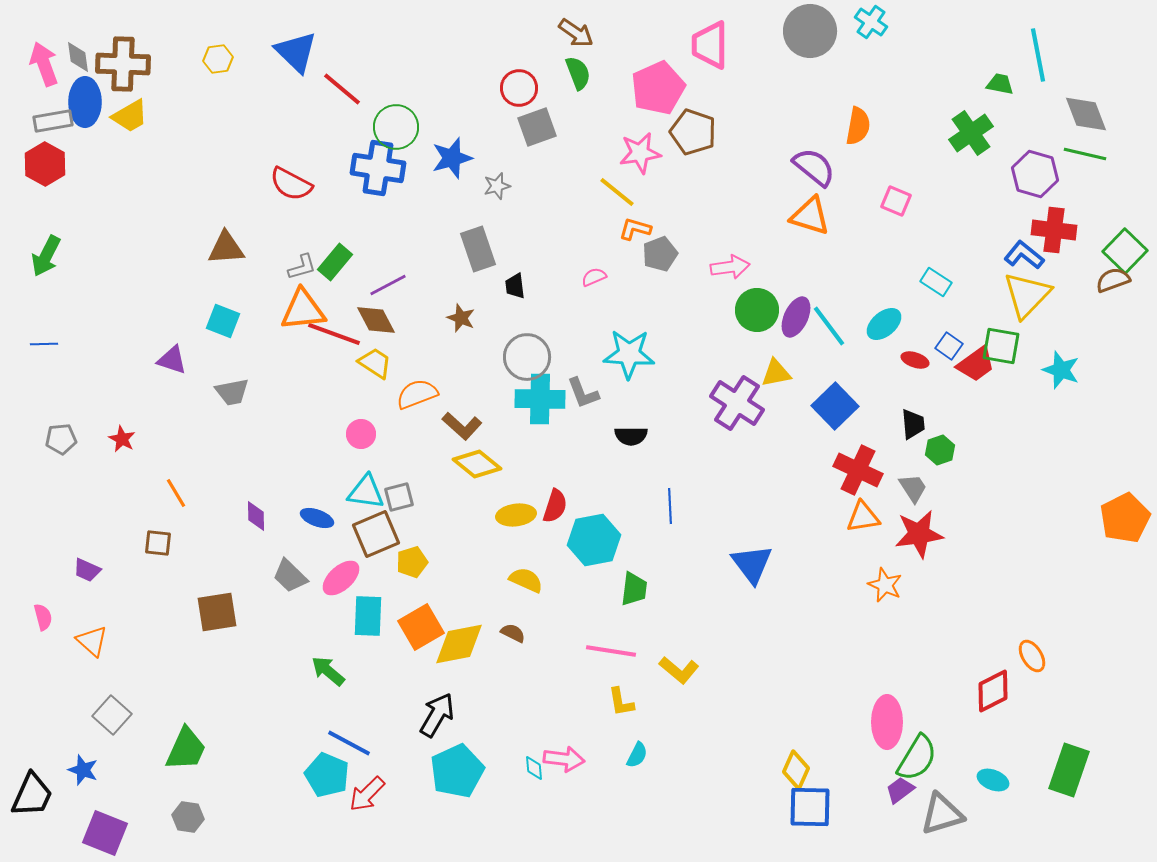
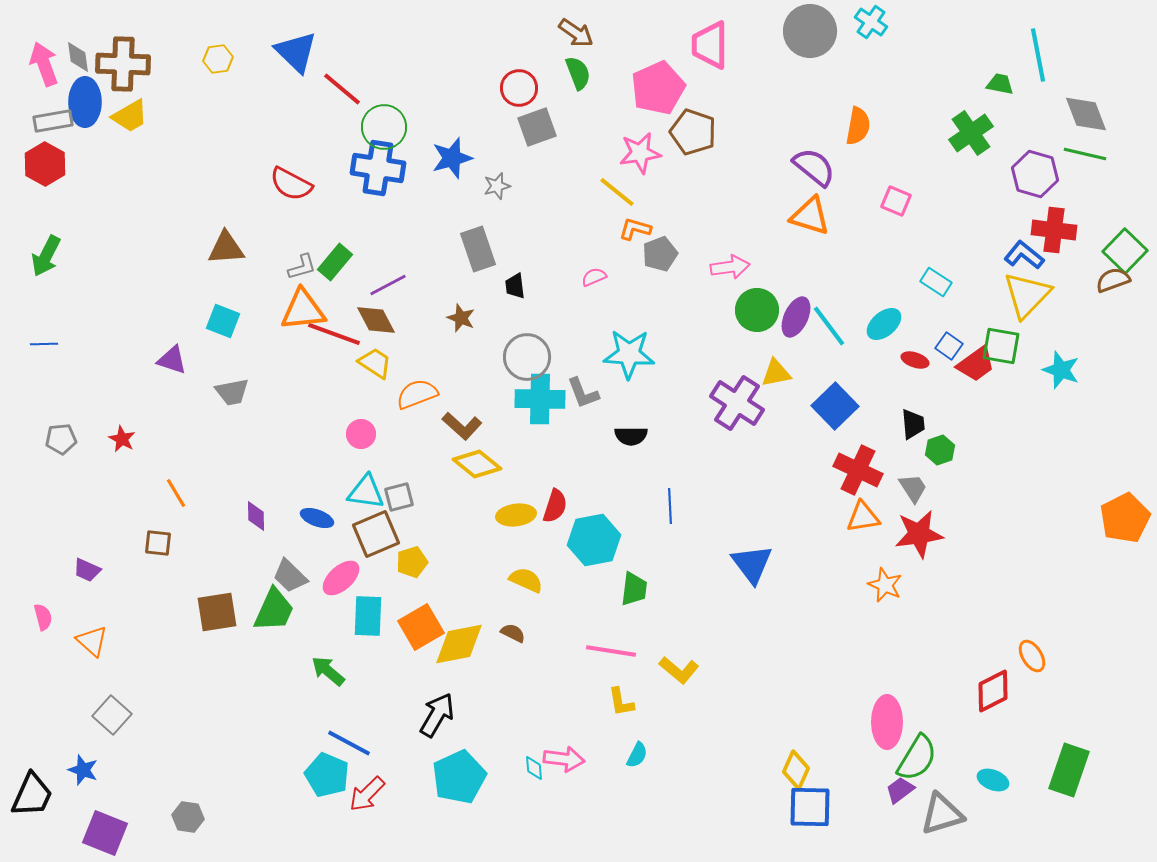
green circle at (396, 127): moved 12 px left
green trapezoid at (186, 749): moved 88 px right, 139 px up
cyan pentagon at (457, 771): moved 2 px right, 6 px down
